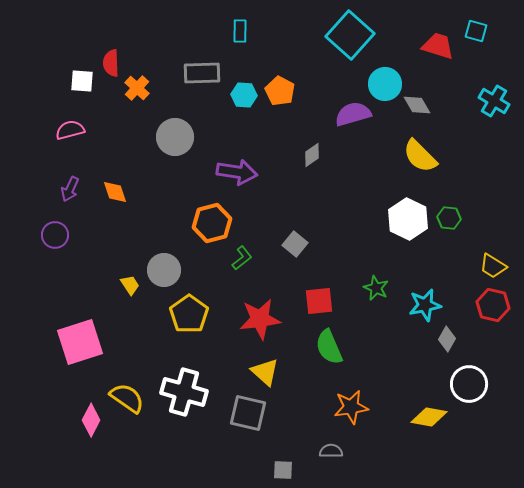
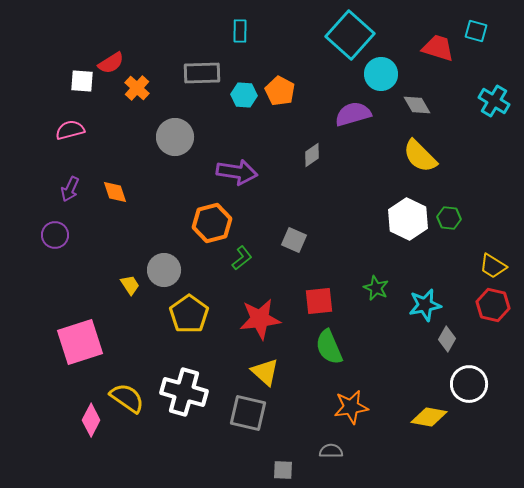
red trapezoid at (438, 46): moved 2 px down
red semicircle at (111, 63): rotated 120 degrees counterclockwise
cyan circle at (385, 84): moved 4 px left, 10 px up
gray square at (295, 244): moved 1 px left, 4 px up; rotated 15 degrees counterclockwise
